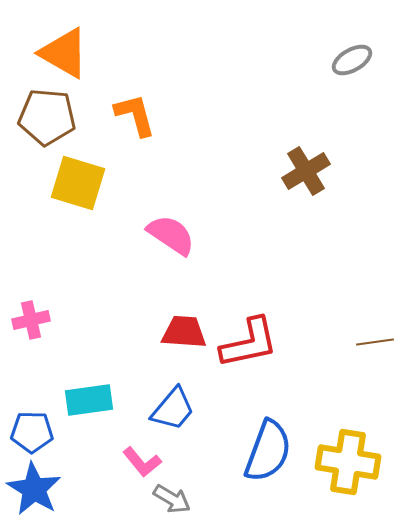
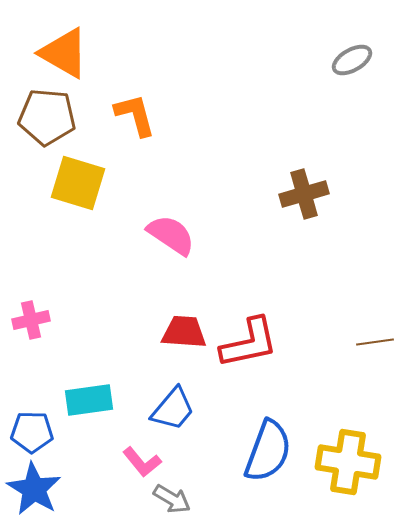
brown cross: moved 2 px left, 23 px down; rotated 15 degrees clockwise
